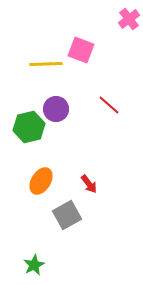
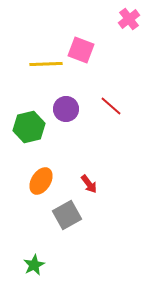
red line: moved 2 px right, 1 px down
purple circle: moved 10 px right
